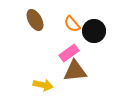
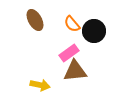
yellow arrow: moved 3 px left
